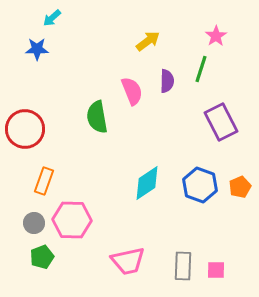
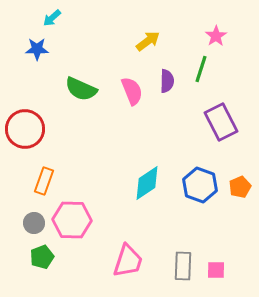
green semicircle: moved 16 px left, 28 px up; rotated 56 degrees counterclockwise
pink trapezoid: rotated 60 degrees counterclockwise
